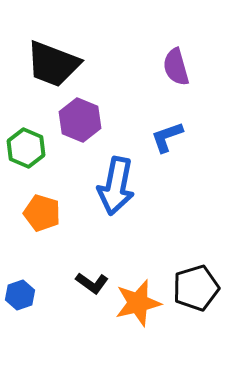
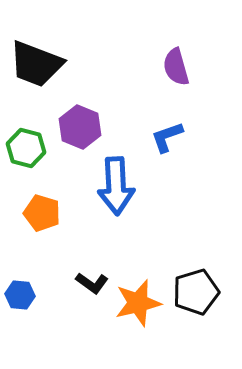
black trapezoid: moved 17 px left
purple hexagon: moved 7 px down
green hexagon: rotated 9 degrees counterclockwise
blue arrow: rotated 14 degrees counterclockwise
black pentagon: moved 4 px down
blue hexagon: rotated 24 degrees clockwise
